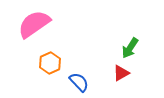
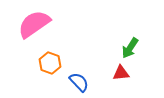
orange hexagon: rotated 15 degrees counterclockwise
red triangle: rotated 24 degrees clockwise
